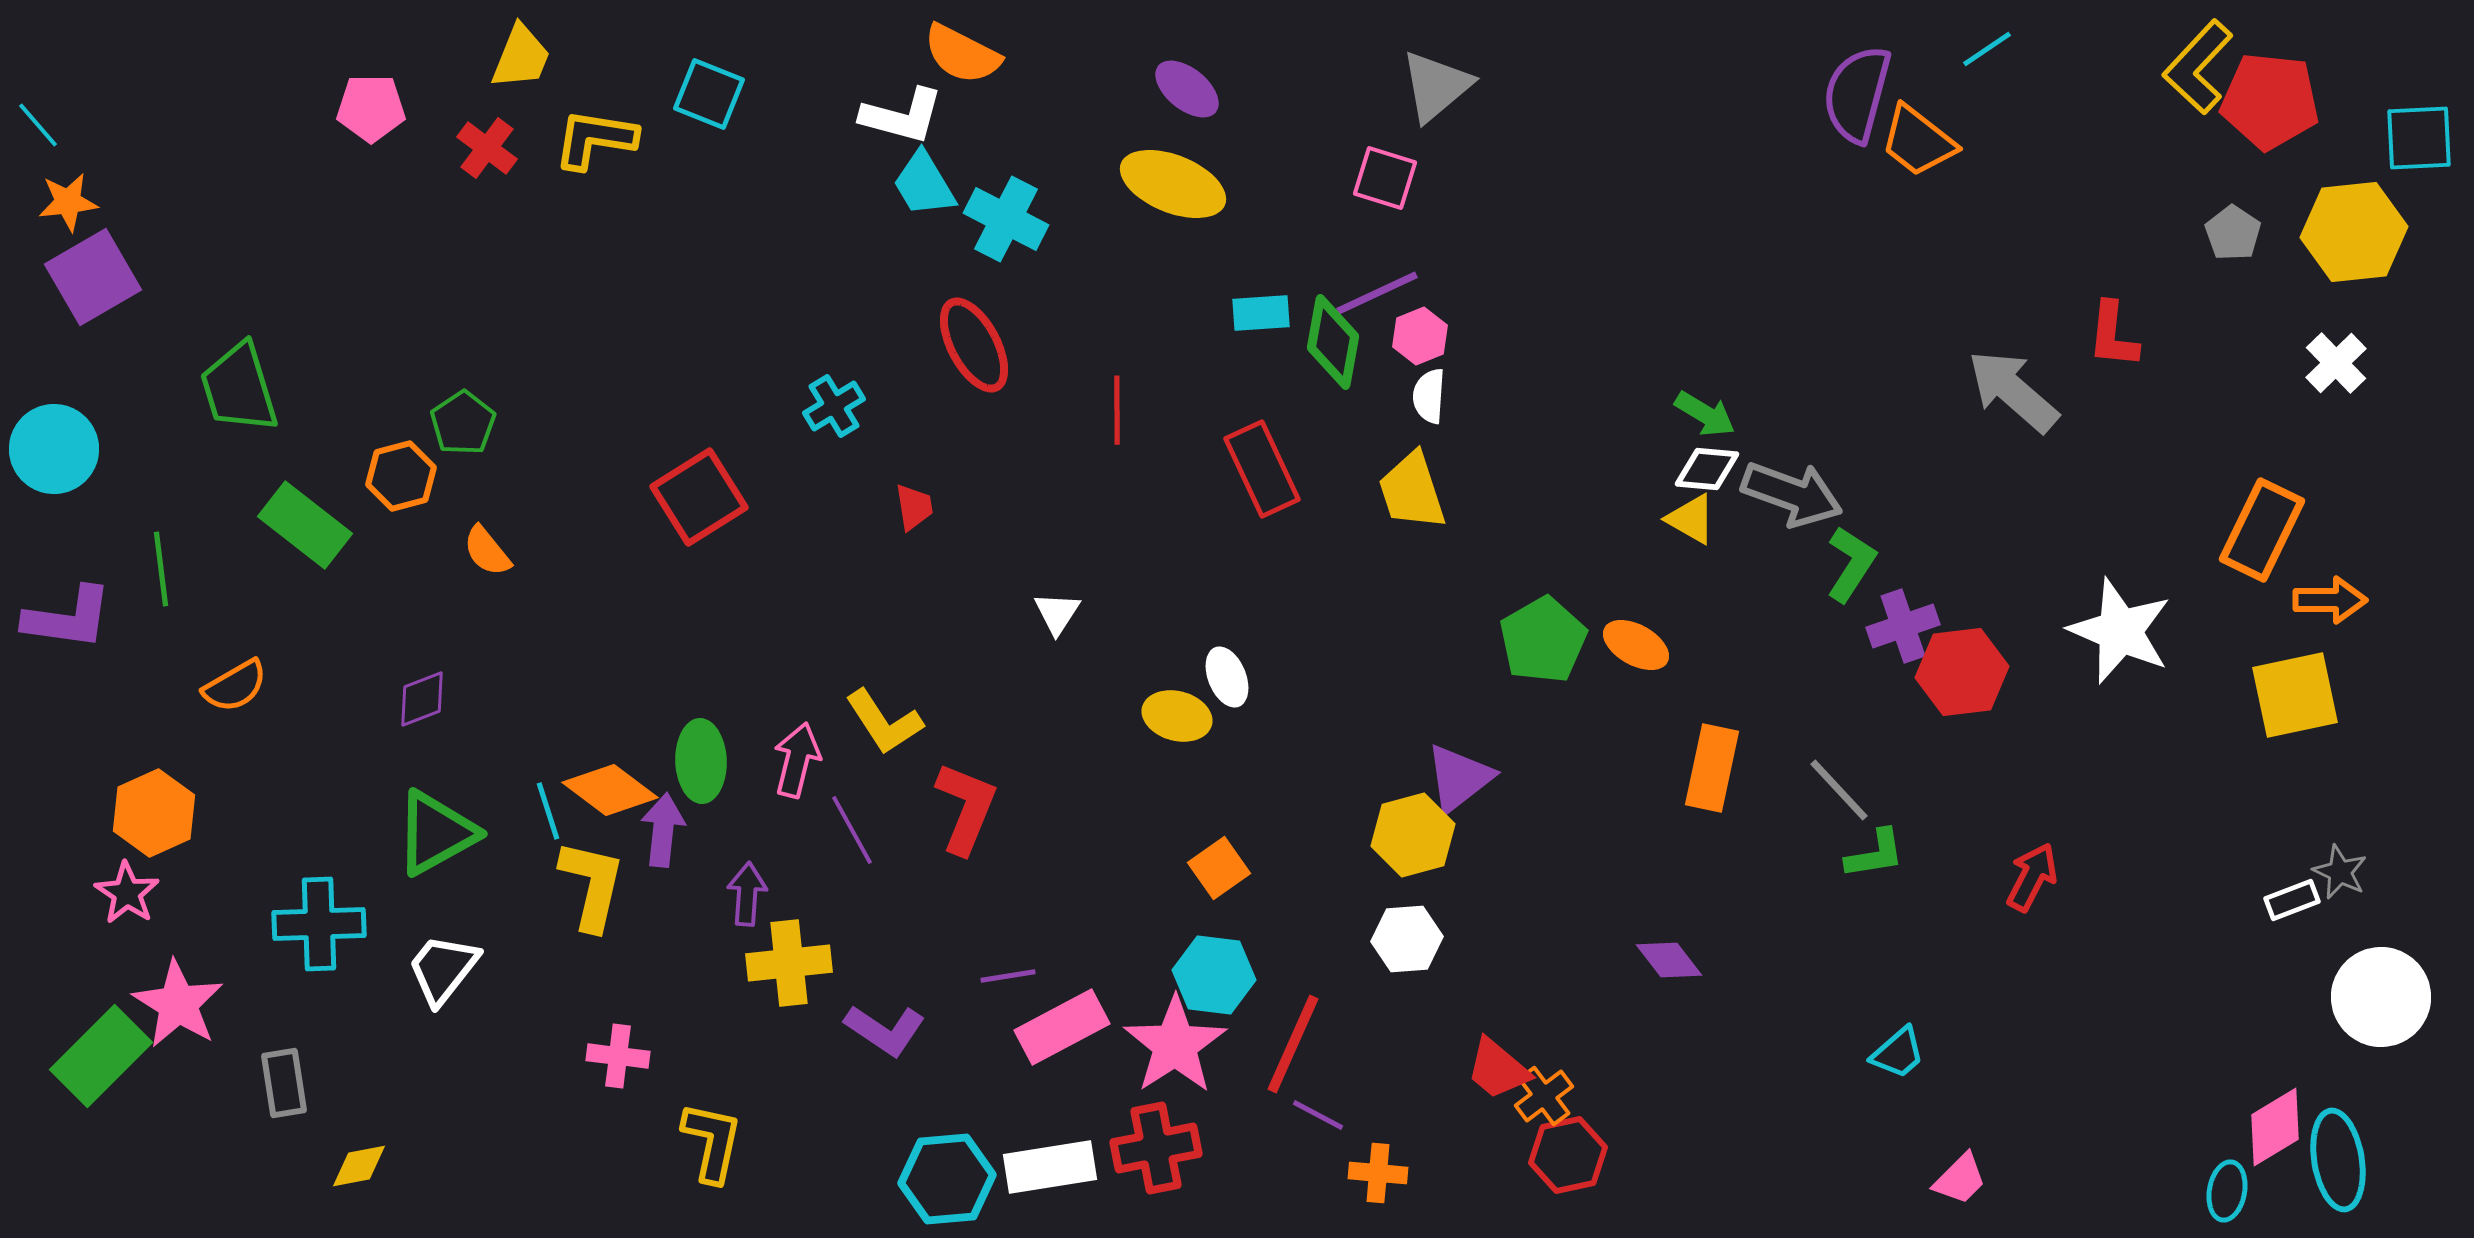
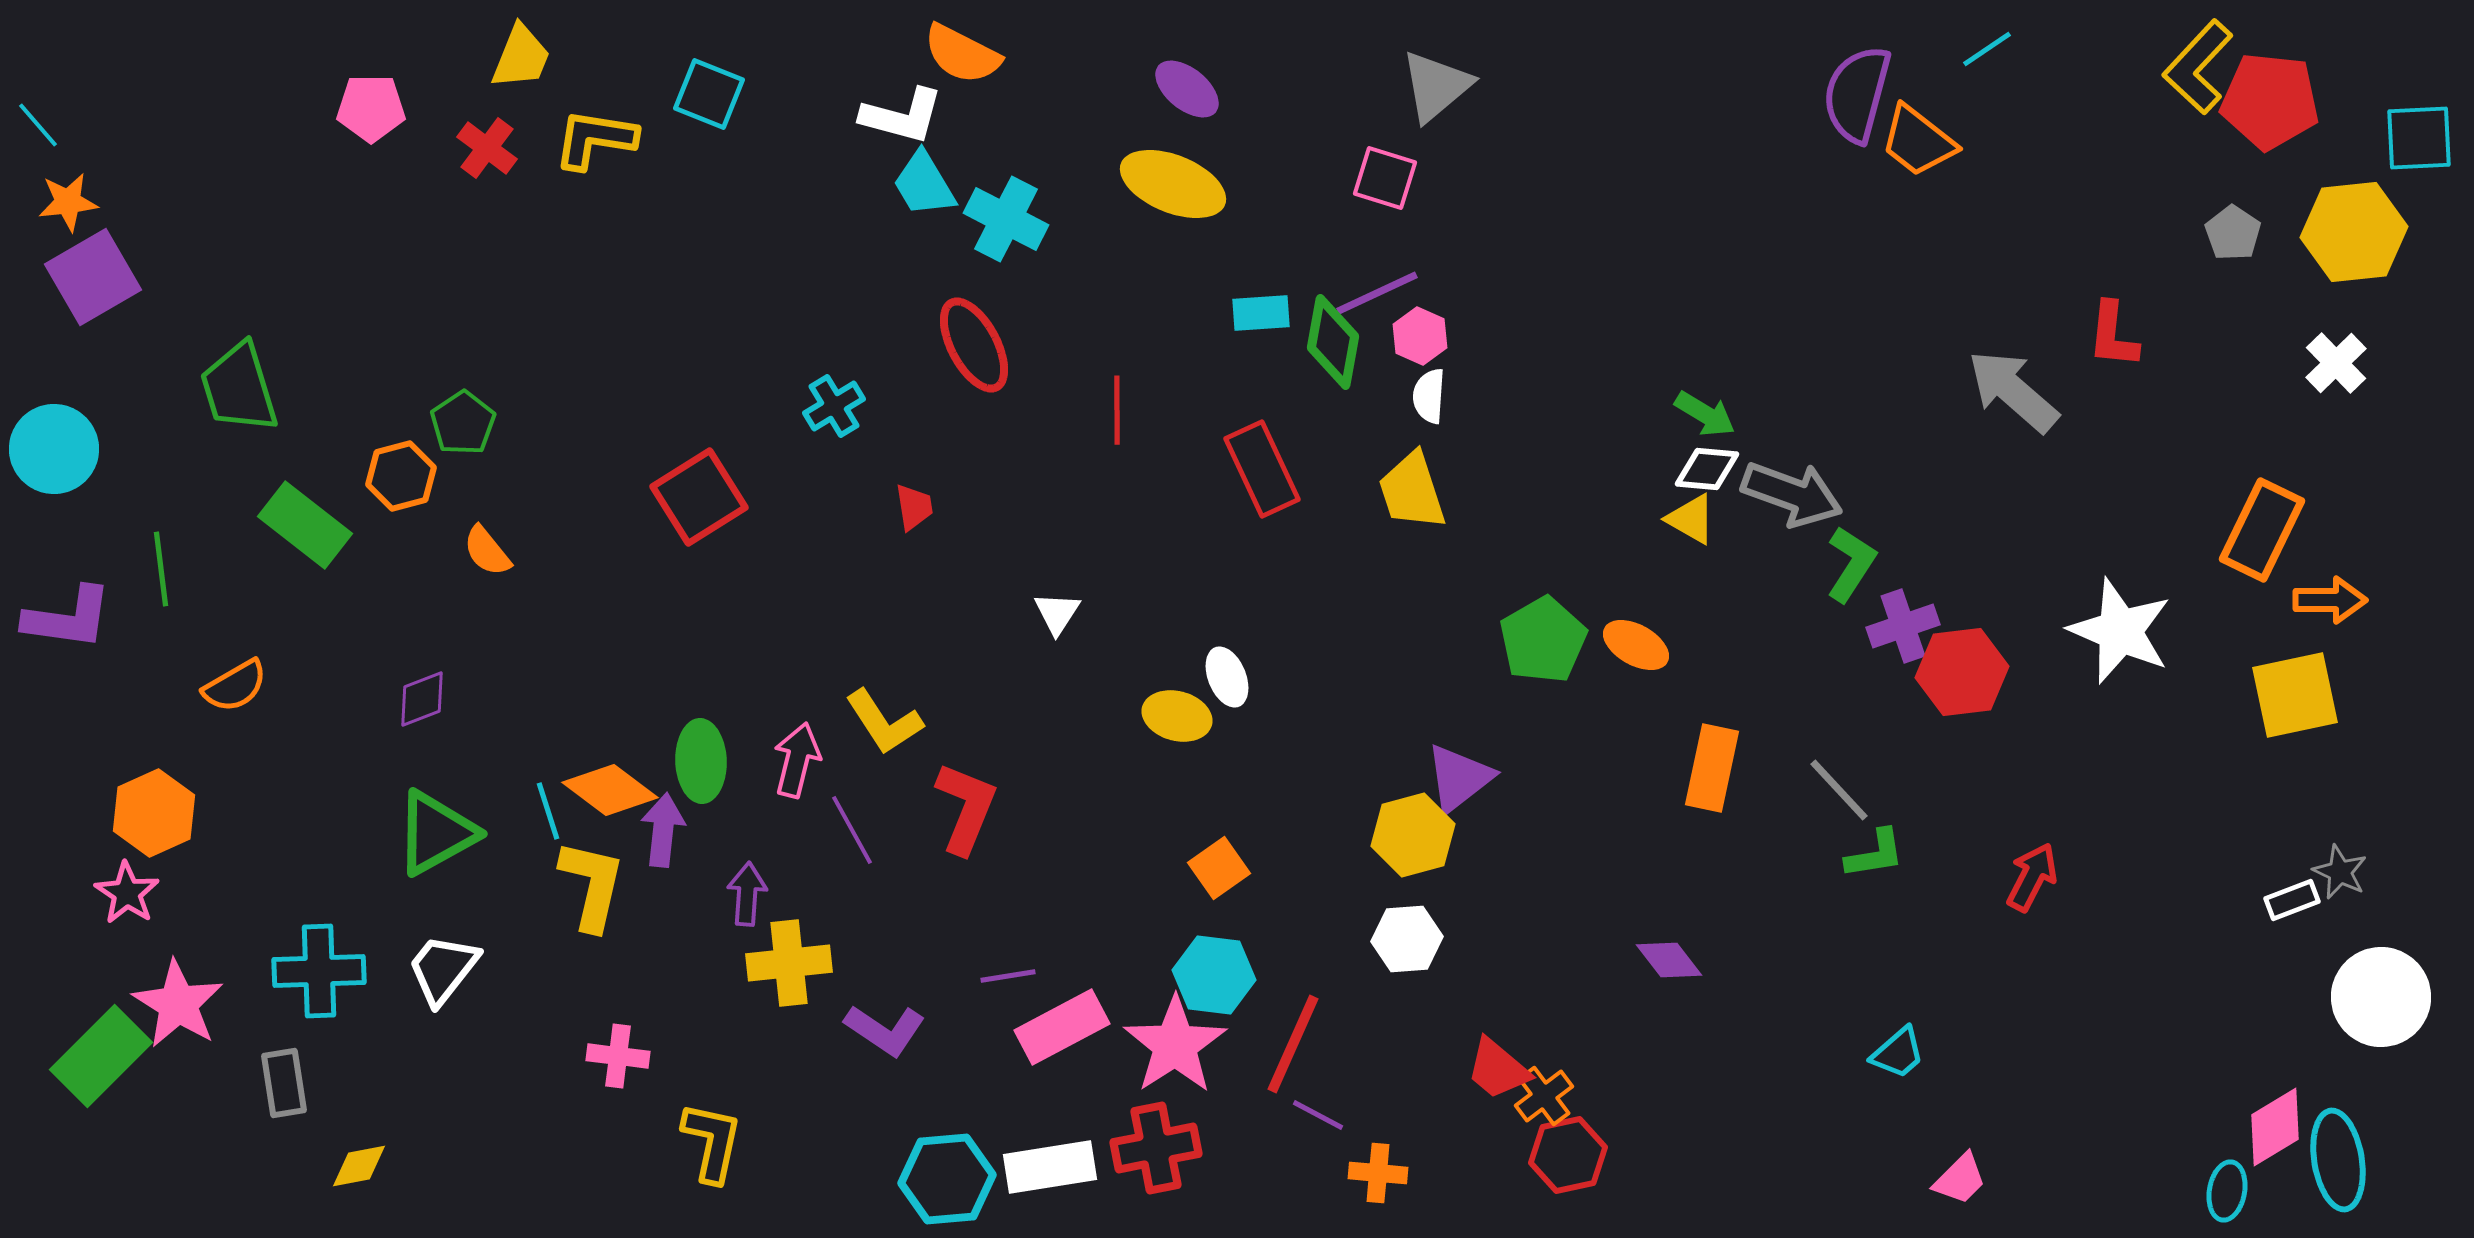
pink hexagon at (1420, 336): rotated 14 degrees counterclockwise
cyan cross at (319, 924): moved 47 px down
